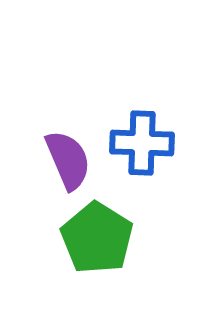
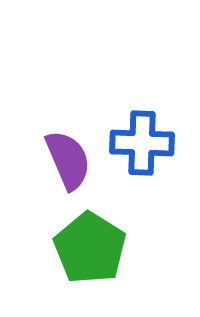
green pentagon: moved 7 px left, 10 px down
